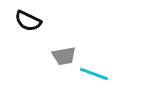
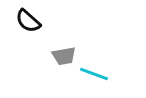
black semicircle: rotated 16 degrees clockwise
